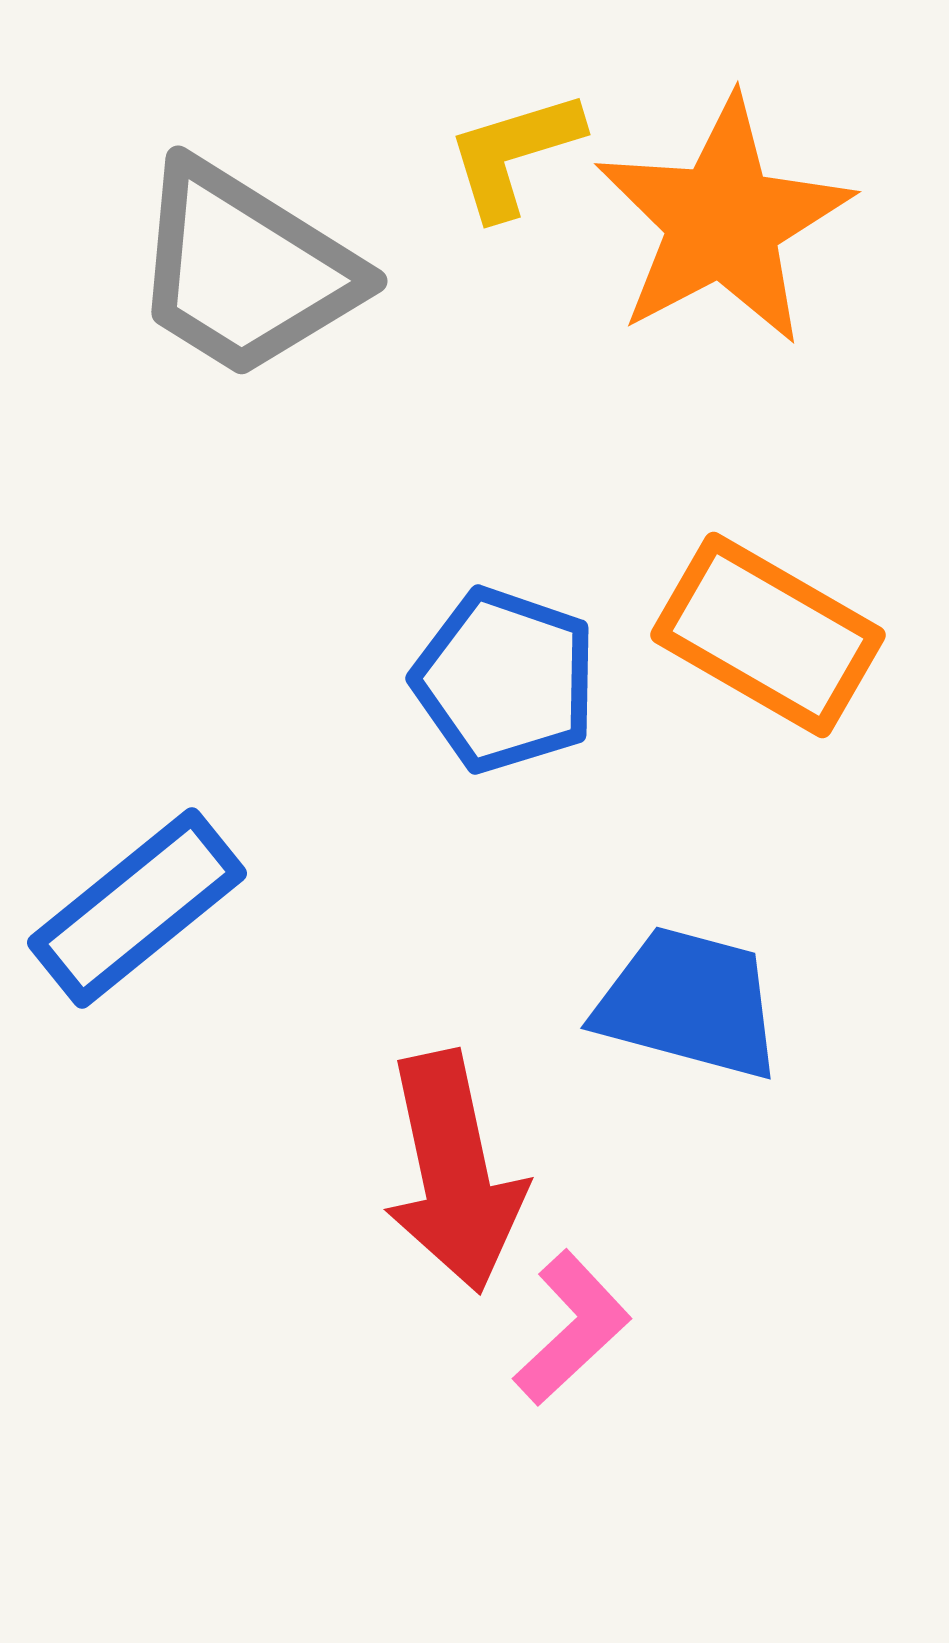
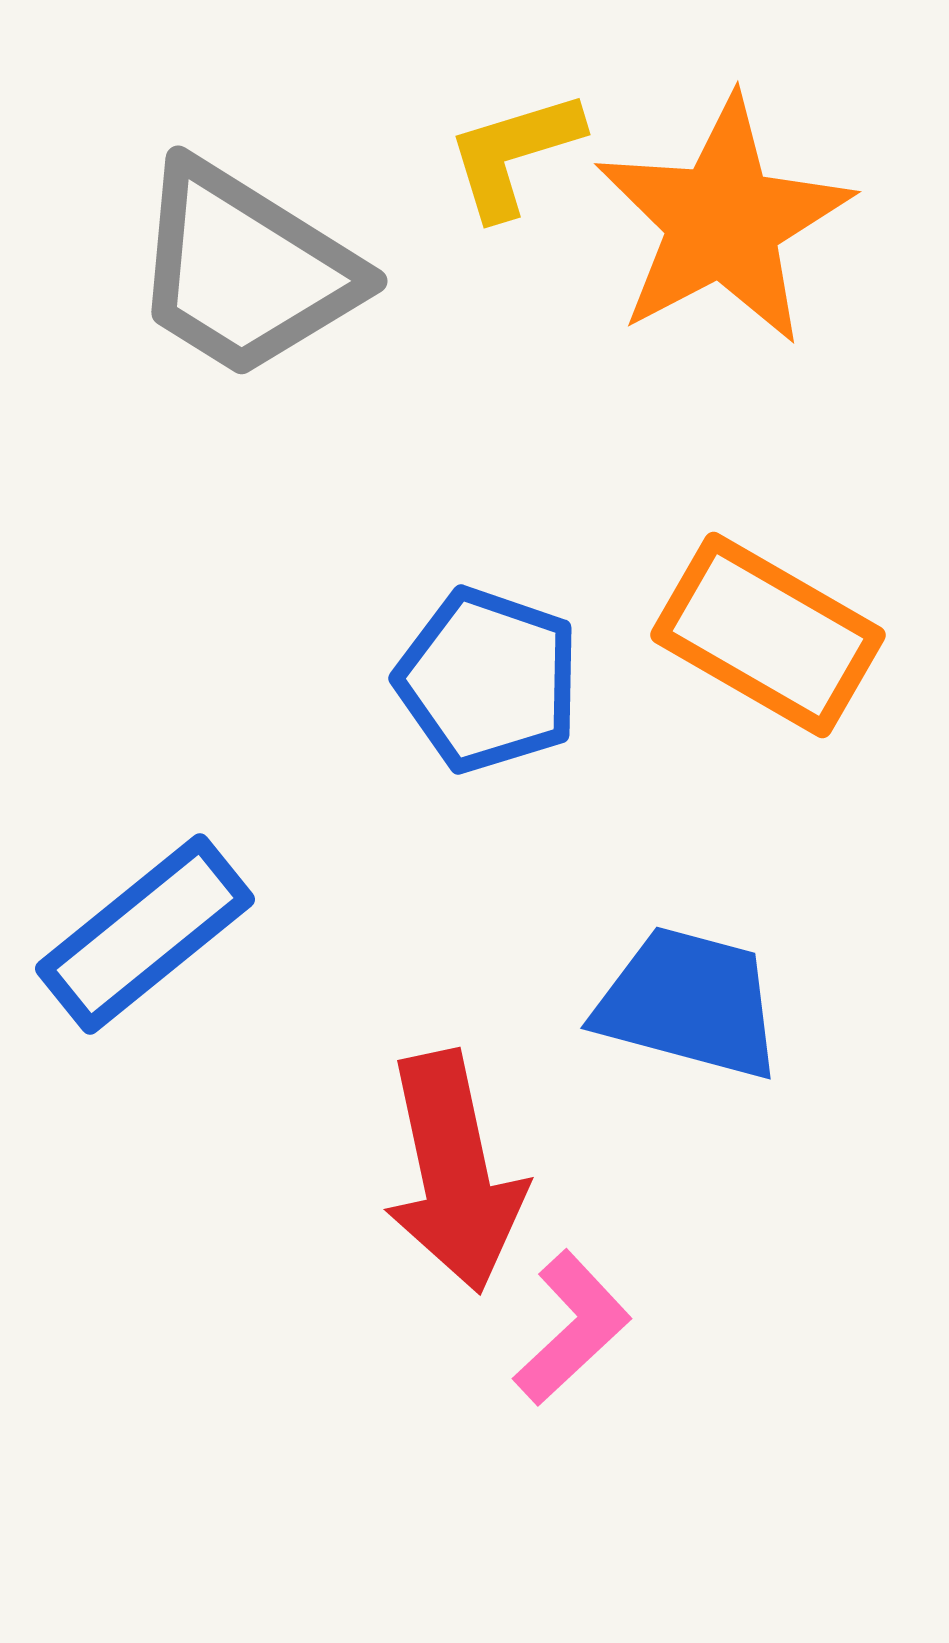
blue pentagon: moved 17 px left
blue rectangle: moved 8 px right, 26 px down
